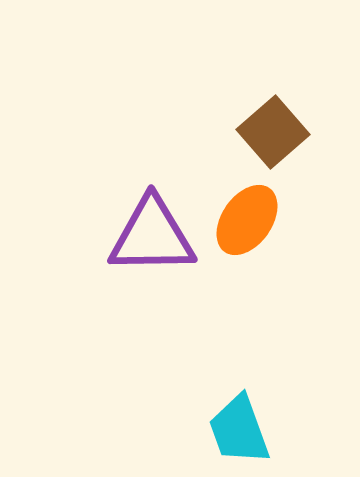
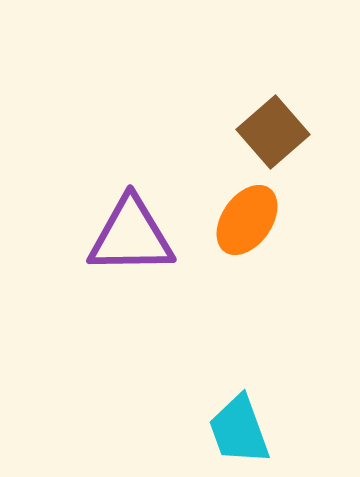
purple triangle: moved 21 px left
